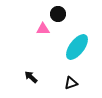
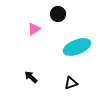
pink triangle: moved 9 px left; rotated 32 degrees counterclockwise
cyan ellipse: rotated 32 degrees clockwise
